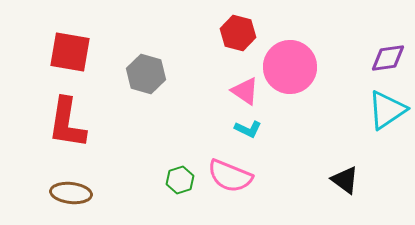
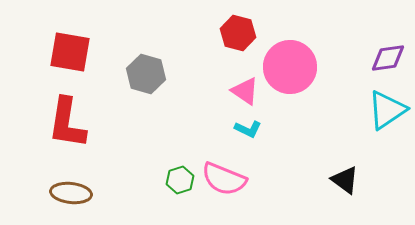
pink semicircle: moved 6 px left, 3 px down
